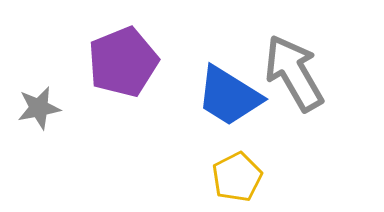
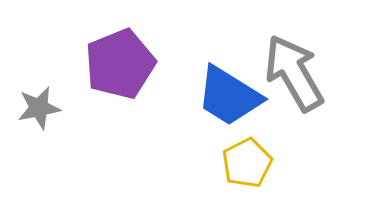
purple pentagon: moved 3 px left, 2 px down
yellow pentagon: moved 10 px right, 14 px up
